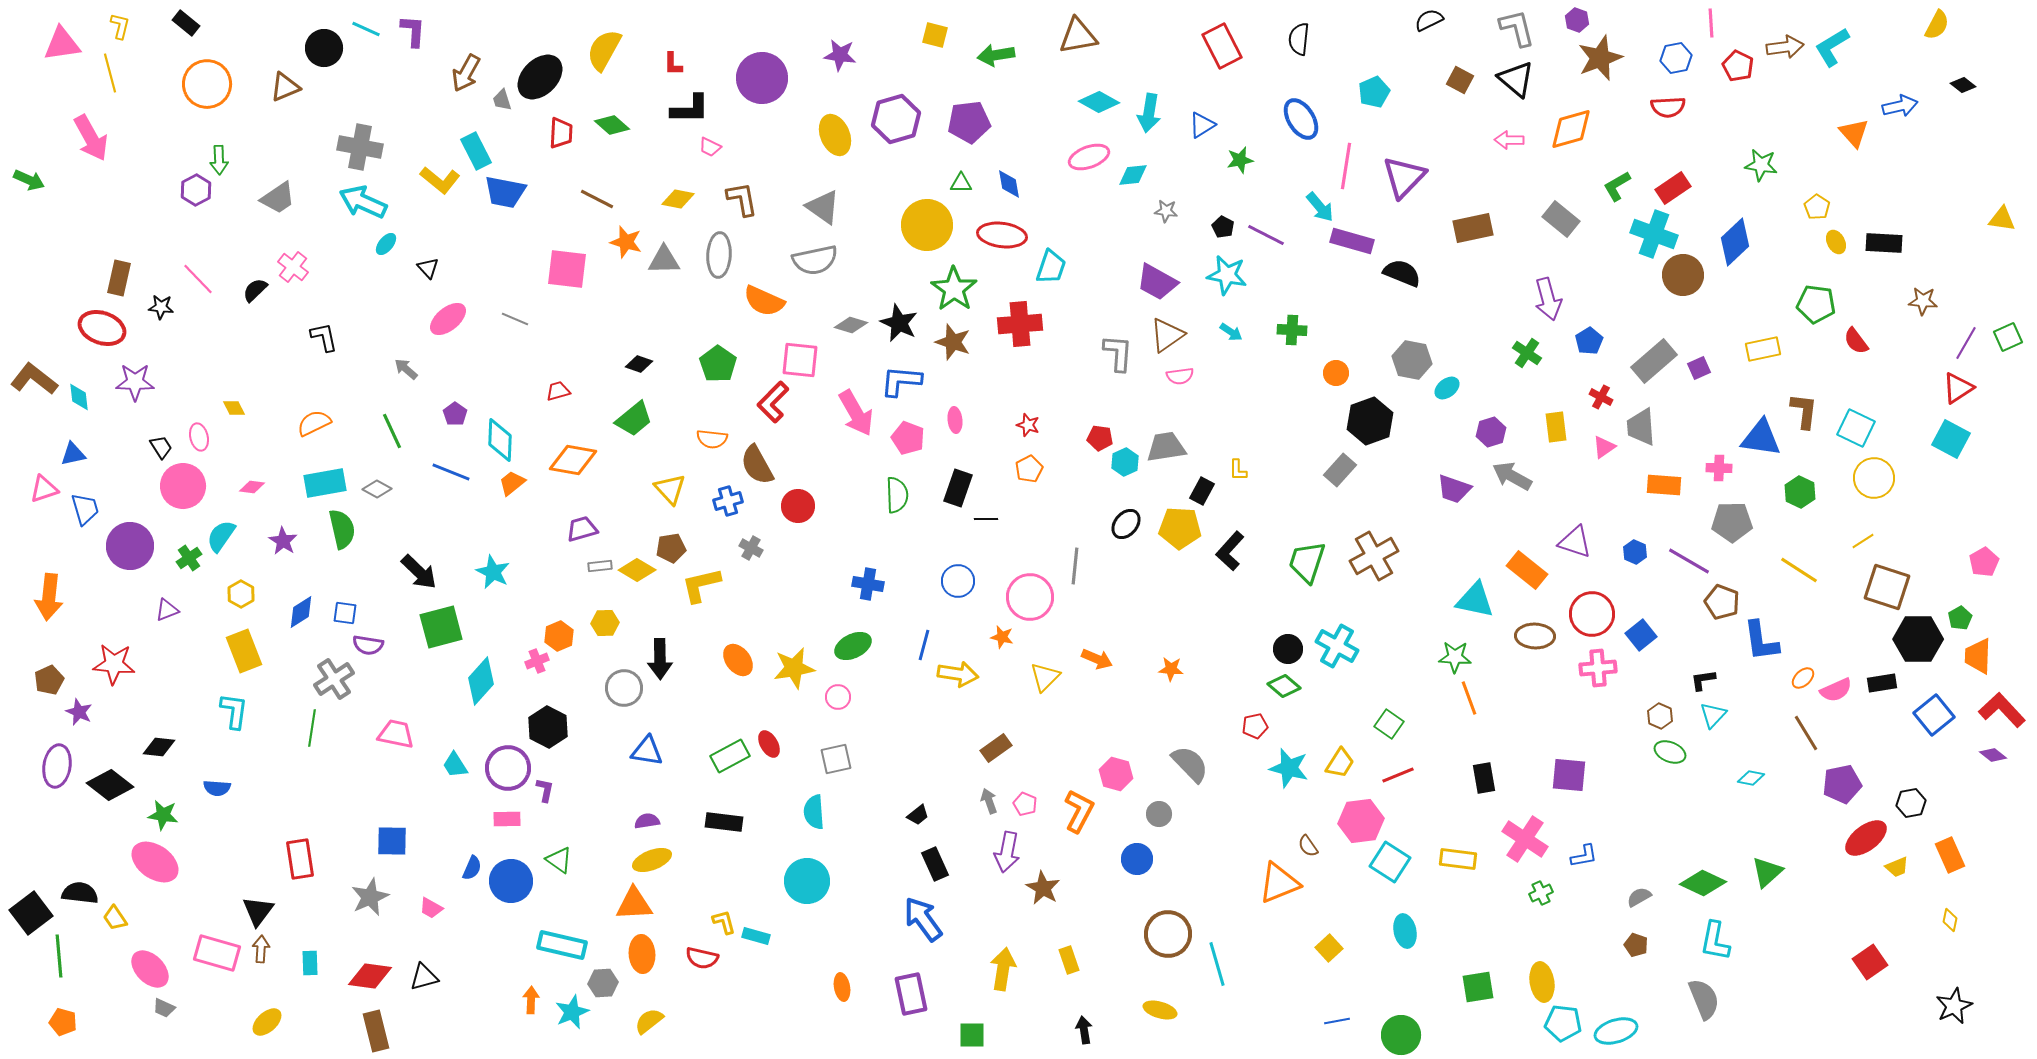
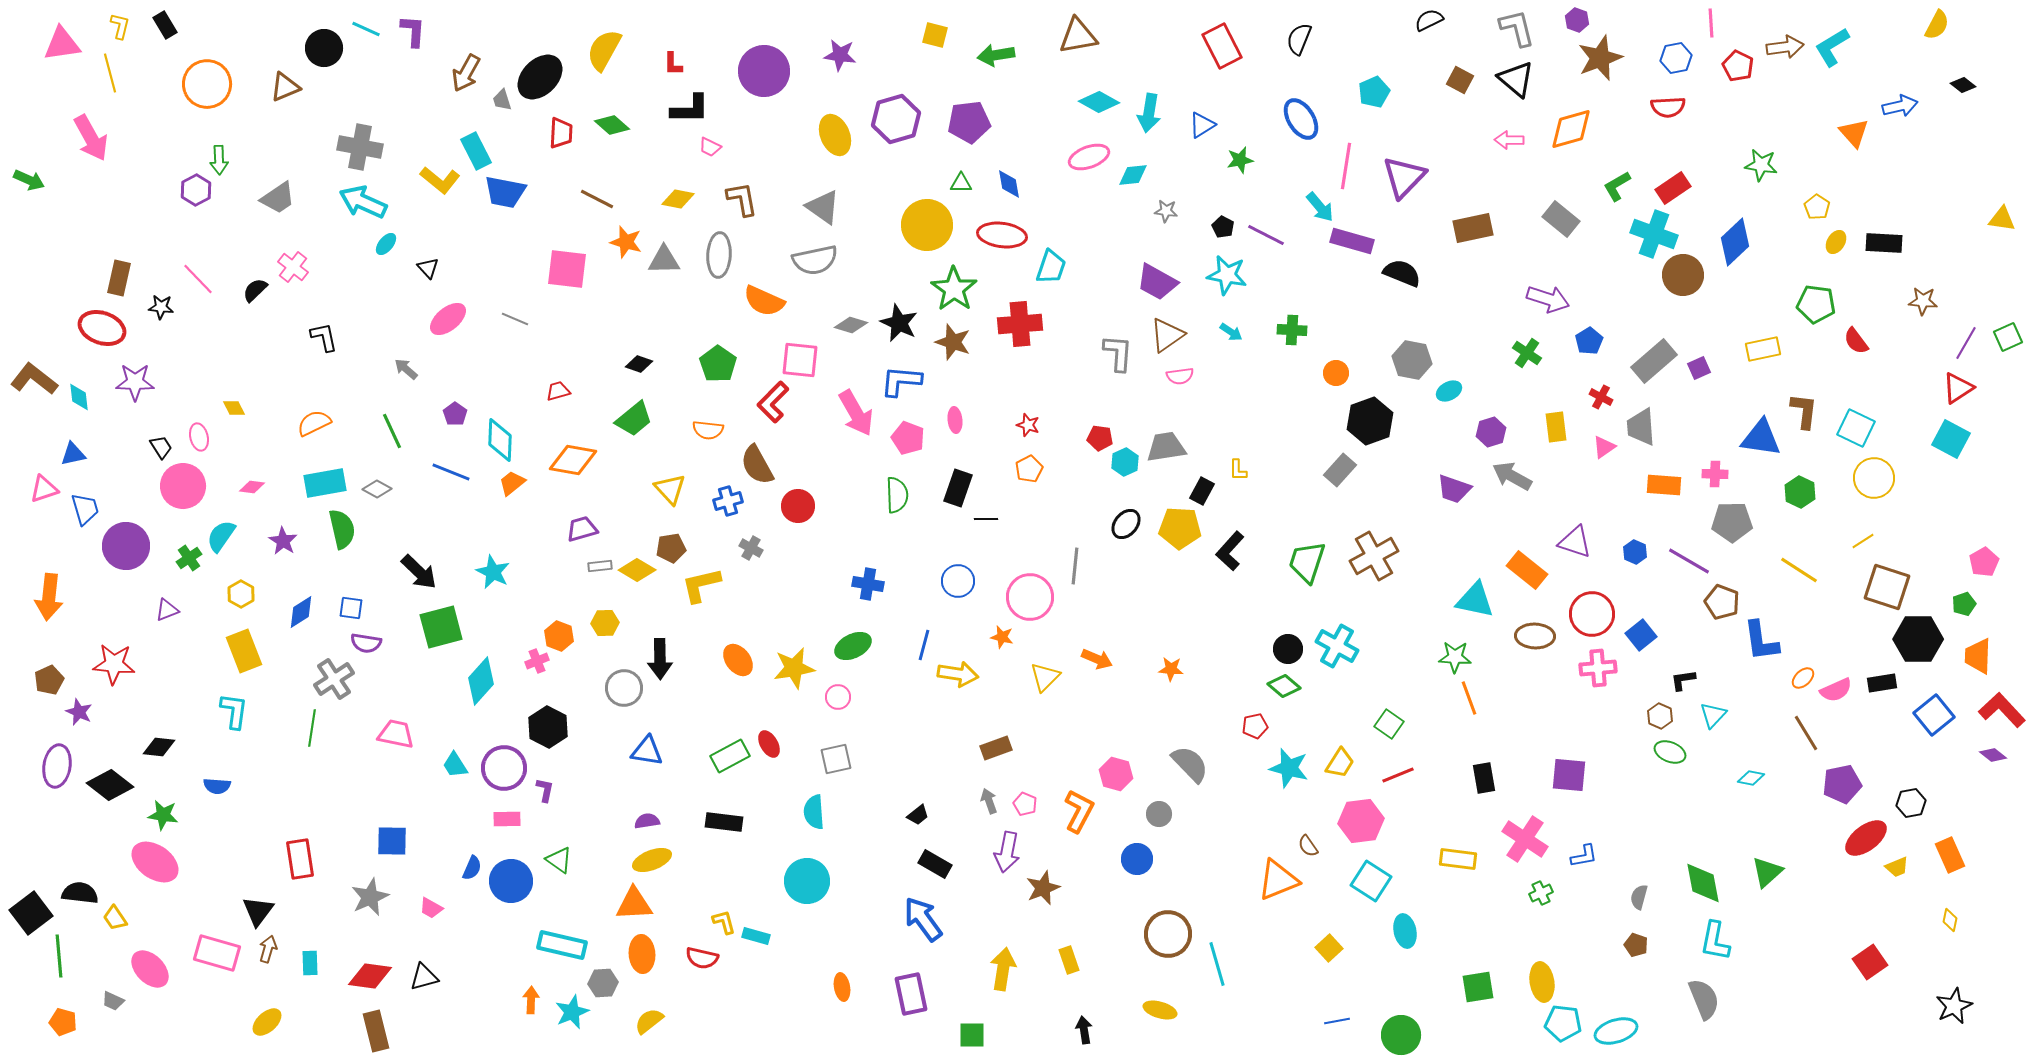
black rectangle at (186, 23): moved 21 px left, 2 px down; rotated 20 degrees clockwise
black semicircle at (1299, 39): rotated 16 degrees clockwise
purple circle at (762, 78): moved 2 px right, 7 px up
yellow ellipse at (1836, 242): rotated 60 degrees clockwise
purple arrow at (1548, 299): rotated 57 degrees counterclockwise
cyan ellipse at (1447, 388): moved 2 px right, 3 px down; rotated 10 degrees clockwise
orange semicircle at (712, 439): moved 4 px left, 9 px up
pink cross at (1719, 468): moved 4 px left, 6 px down
purple circle at (130, 546): moved 4 px left
blue square at (345, 613): moved 6 px right, 5 px up
green pentagon at (1960, 618): moved 4 px right, 14 px up; rotated 10 degrees clockwise
orange hexagon at (559, 636): rotated 16 degrees counterclockwise
purple semicircle at (368, 645): moved 2 px left, 2 px up
black L-shape at (1703, 680): moved 20 px left
brown rectangle at (996, 748): rotated 16 degrees clockwise
purple circle at (508, 768): moved 4 px left
blue semicircle at (217, 788): moved 2 px up
cyan square at (1390, 862): moved 19 px left, 19 px down
black rectangle at (935, 864): rotated 36 degrees counterclockwise
orange triangle at (1279, 883): moved 1 px left, 3 px up
green diamond at (1703, 883): rotated 54 degrees clockwise
brown star at (1043, 888): rotated 20 degrees clockwise
gray semicircle at (1639, 897): rotated 45 degrees counterclockwise
brown arrow at (261, 949): moved 7 px right; rotated 12 degrees clockwise
gray trapezoid at (164, 1008): moved 51 px left, 7 px up
